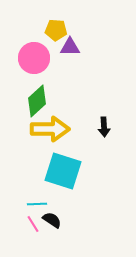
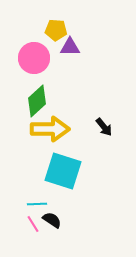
black arrow: rotated 36 degrees counterclockwise
